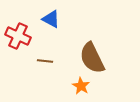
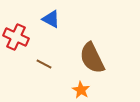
red cross: moved 2 px left, 1 px down
brown line: moved 1 px left, 3 px down; rotated 21 degrees clockwise
orange star: moved 4 px down
